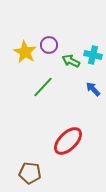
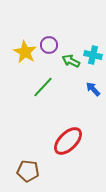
brown pentagon: moved 2 px left, 2 px up
